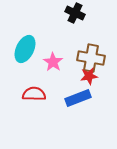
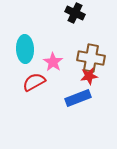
cyan ellipse: rotated 28 degrees counterclockwise
red semicircle: moved 12 px up; rotated 30 degrees counterclockwise
